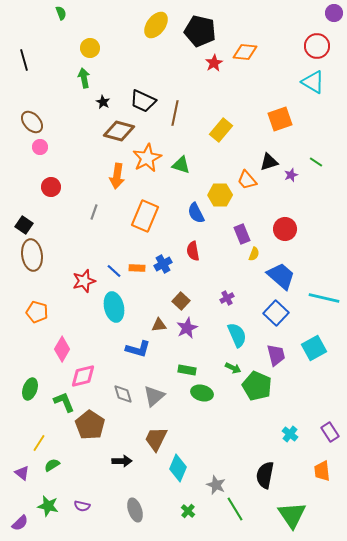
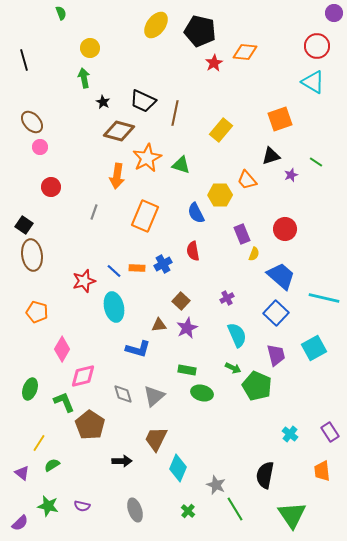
black triangle at (269, 162): moved 2 px right, 6 px up
